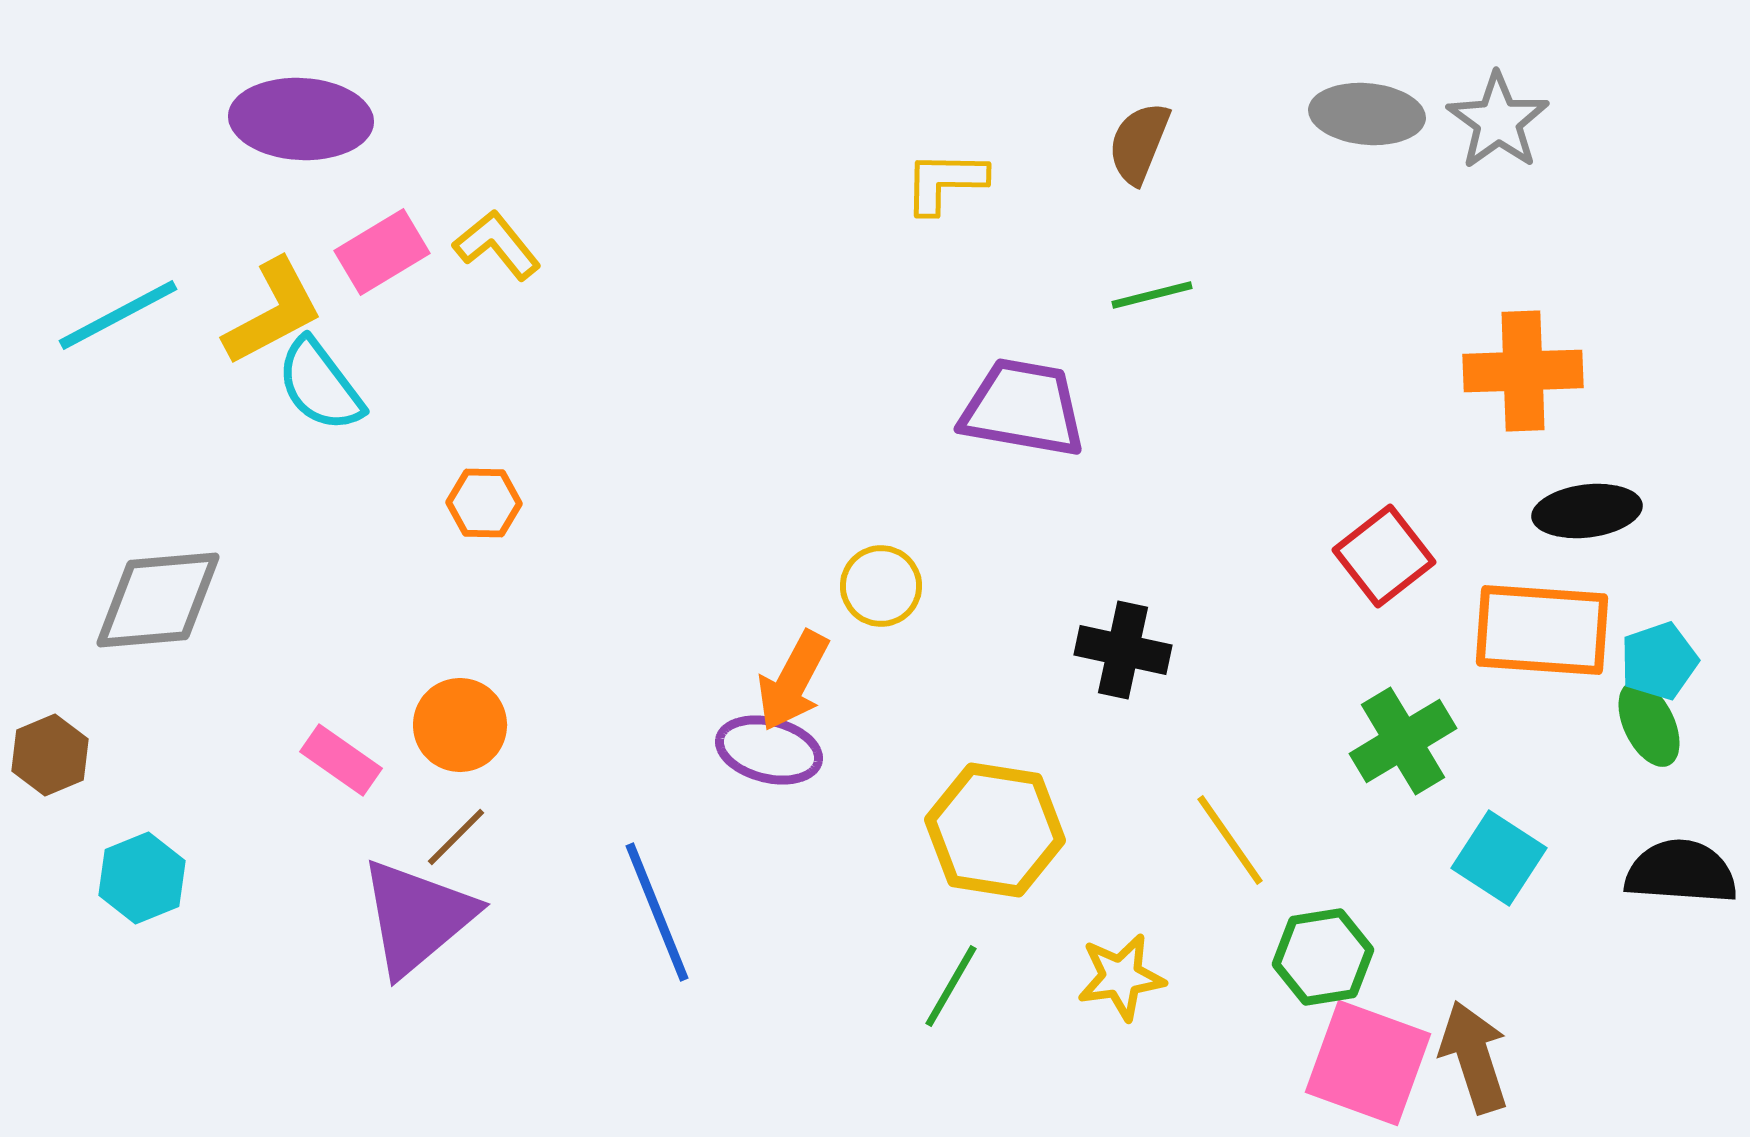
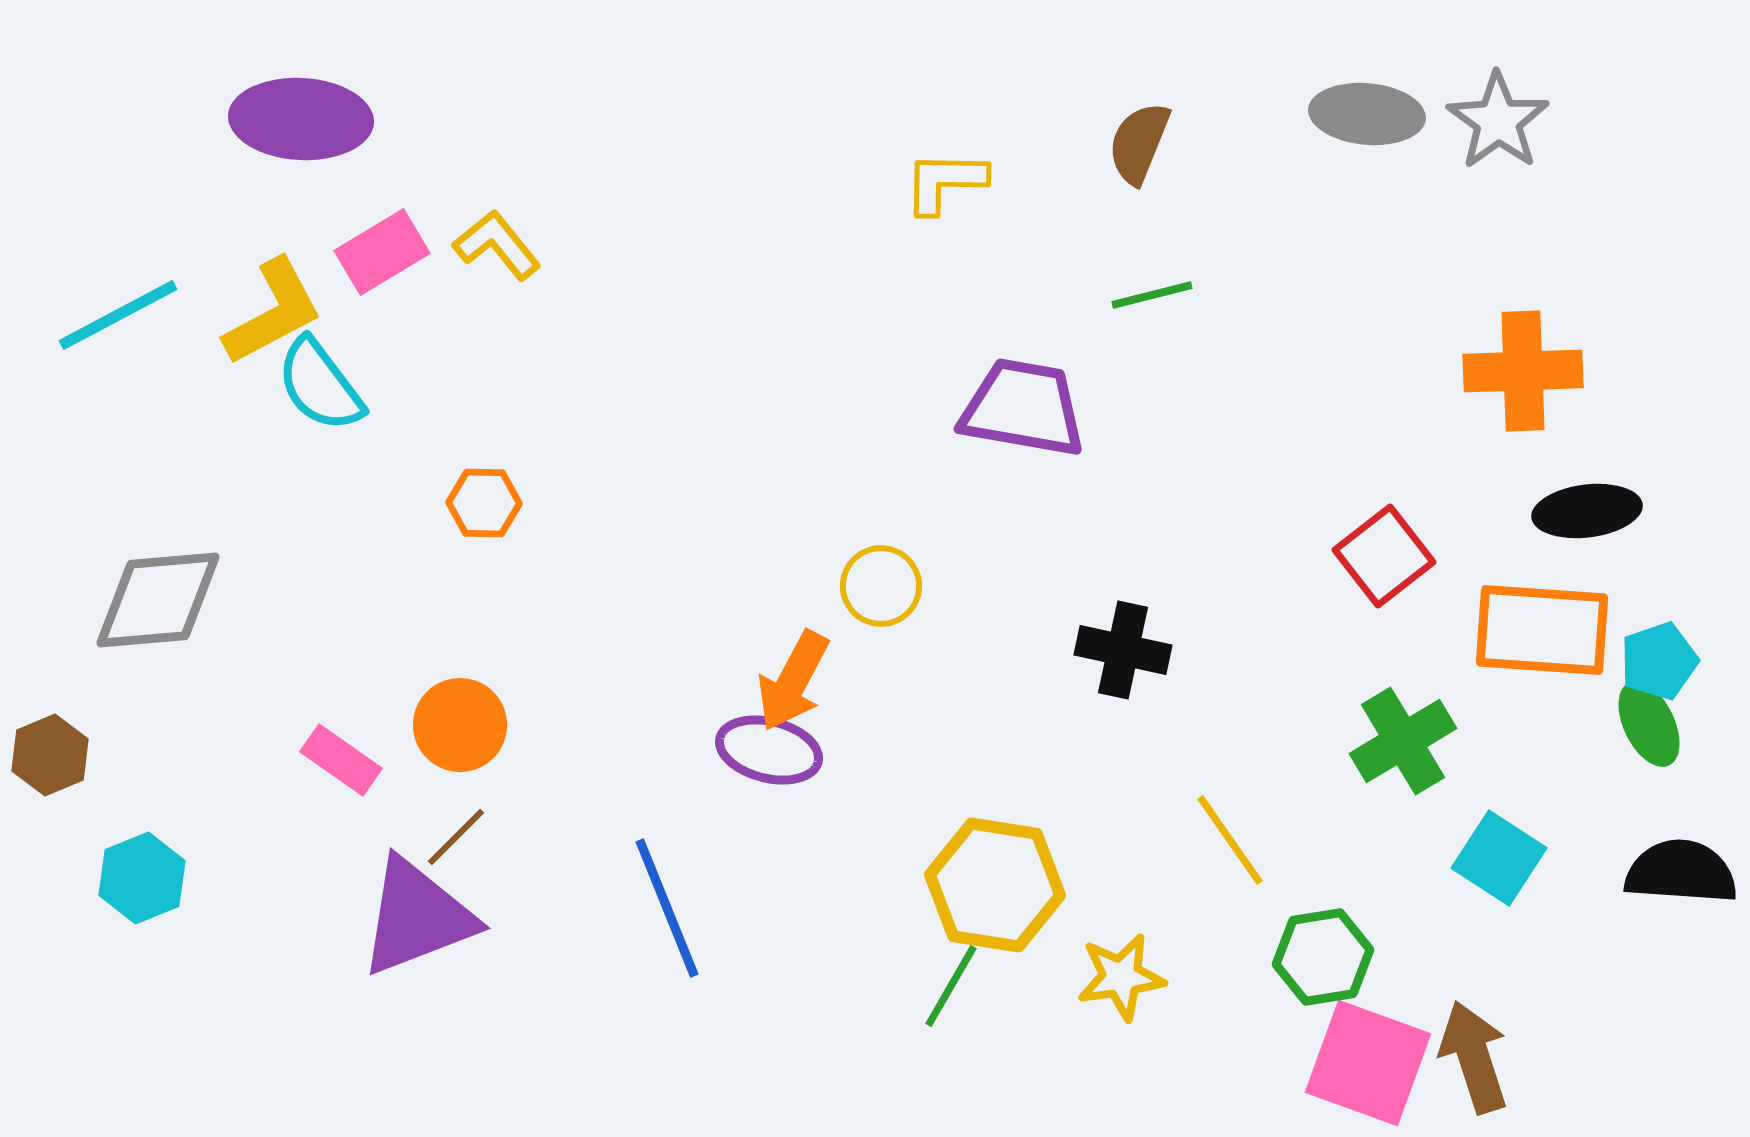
yellow hexagon at (995, 830): moved 55 px down
blue line at (657, 912): moved 10 px right, 4 px up
purple triangle at (417, 917): rotated 19 degrees clockwise
